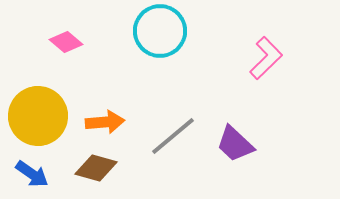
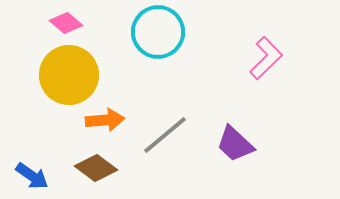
cyan circle: moved 2 px left, 1 px down
pink diamond: moved 19 px up
yellow circle: moved 31 px right, 41 px up
orange arrow: moved 2 px up
gray line: moved 8 px left, 1 px up
brown diamond: rotated 21 degrees clockwise
blue arrow: moved 2 px down
